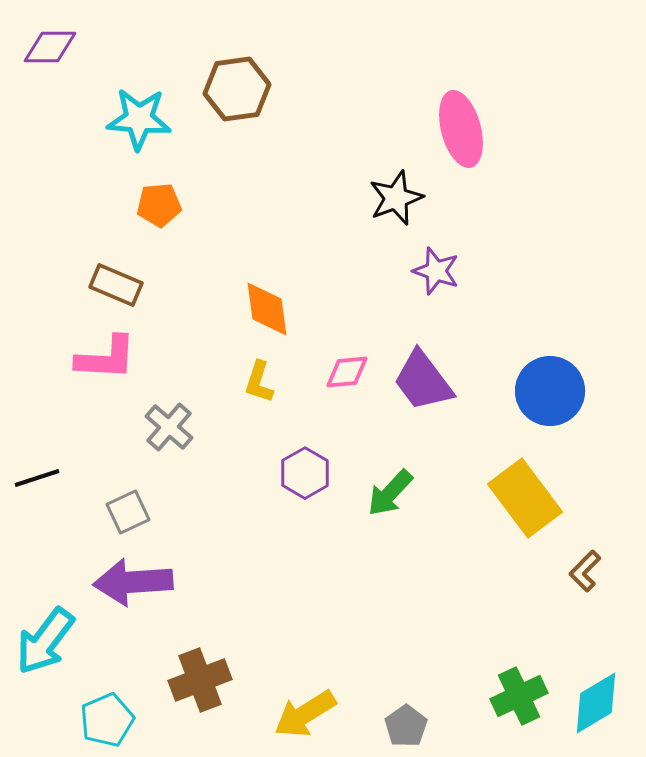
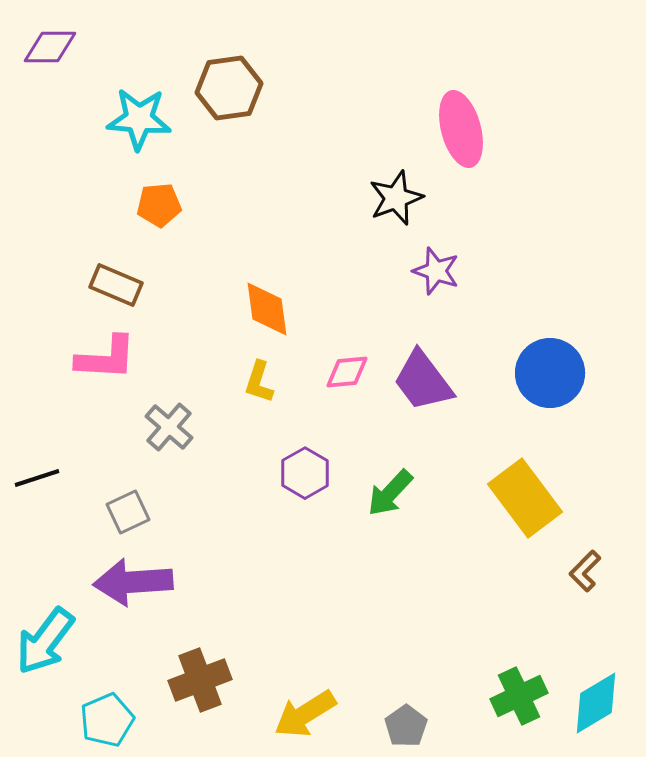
brown hexagon: moved 8 px left, 1 px up
blue circle: moved 18 px up
